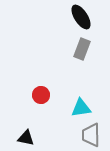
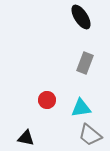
gray rectangle: moved 3 px right, 14 px down
red circle: moved 6 px right, 5 px down
gray trapezoid: moved 1 px left; rotated 50 degrees counterclockwise
